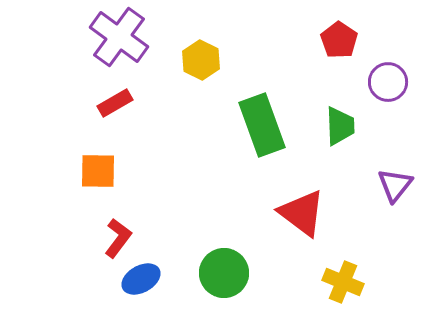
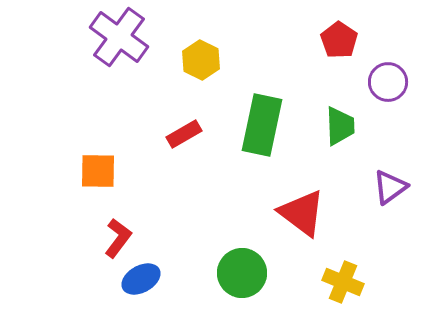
red rectangle: moved 69 px right, 31 px down
green rectangle: rotated 32 degrees clockwise
purple triangle: moved 5 px left, 2 px down; rotated 15 degrees clockwise
green circle: moved 18 px right
